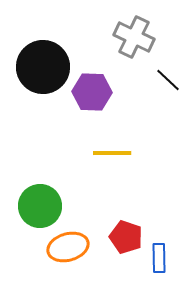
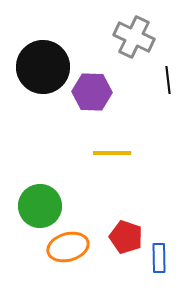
black line: rotated 40 degrees clockwise
